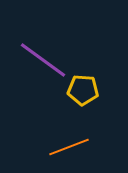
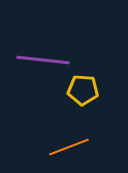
purple line: rotated 30 degrees counterclockwise
